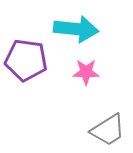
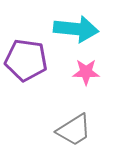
gray trapezoid: moved 34 px left
